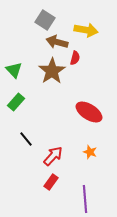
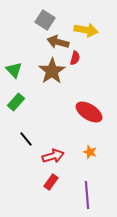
brown arrow: moved 1 px right
red arrow: rotated 30 degrees clockwise
purple line: moved 2 px right, 4 px up
